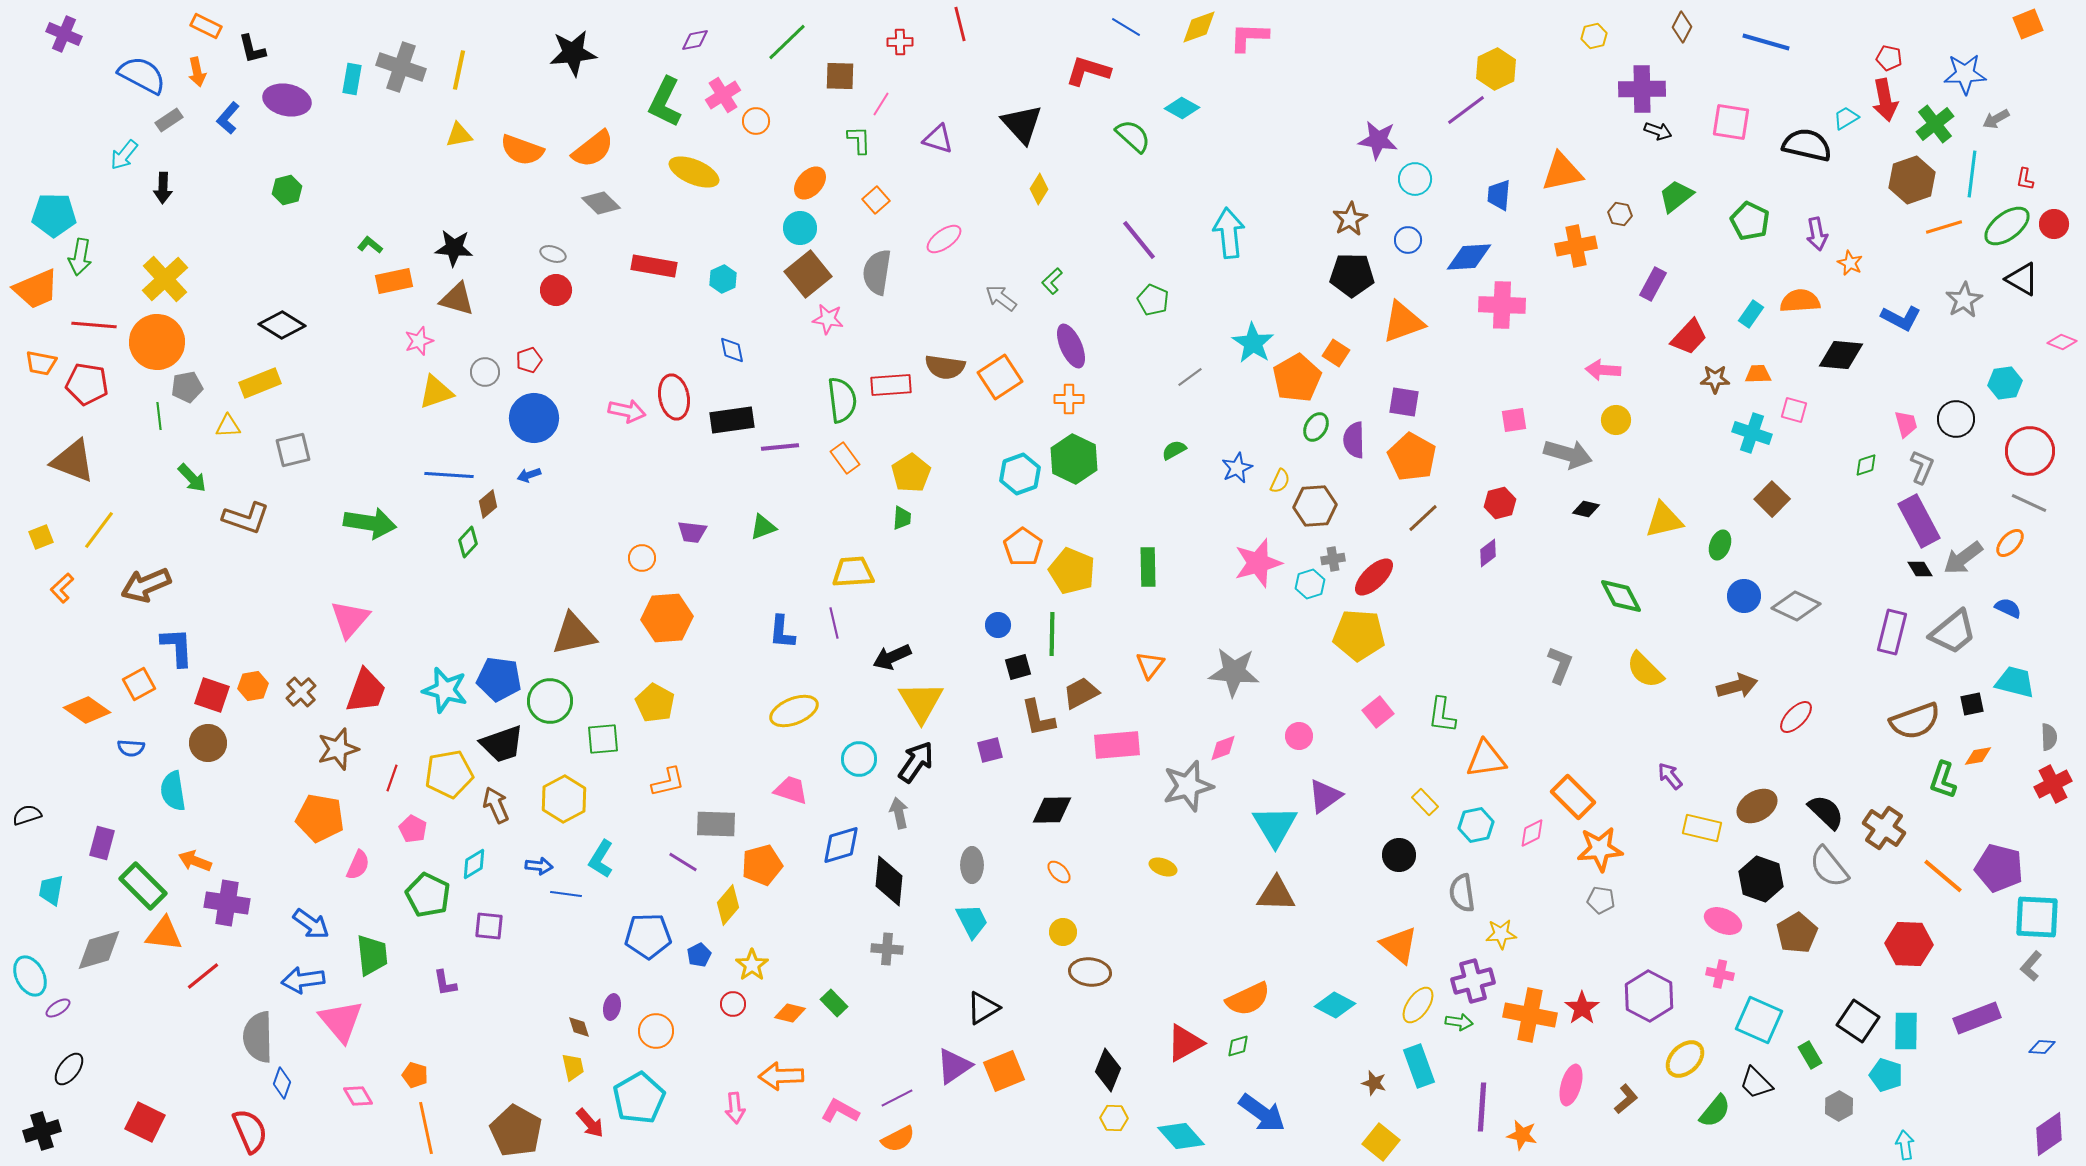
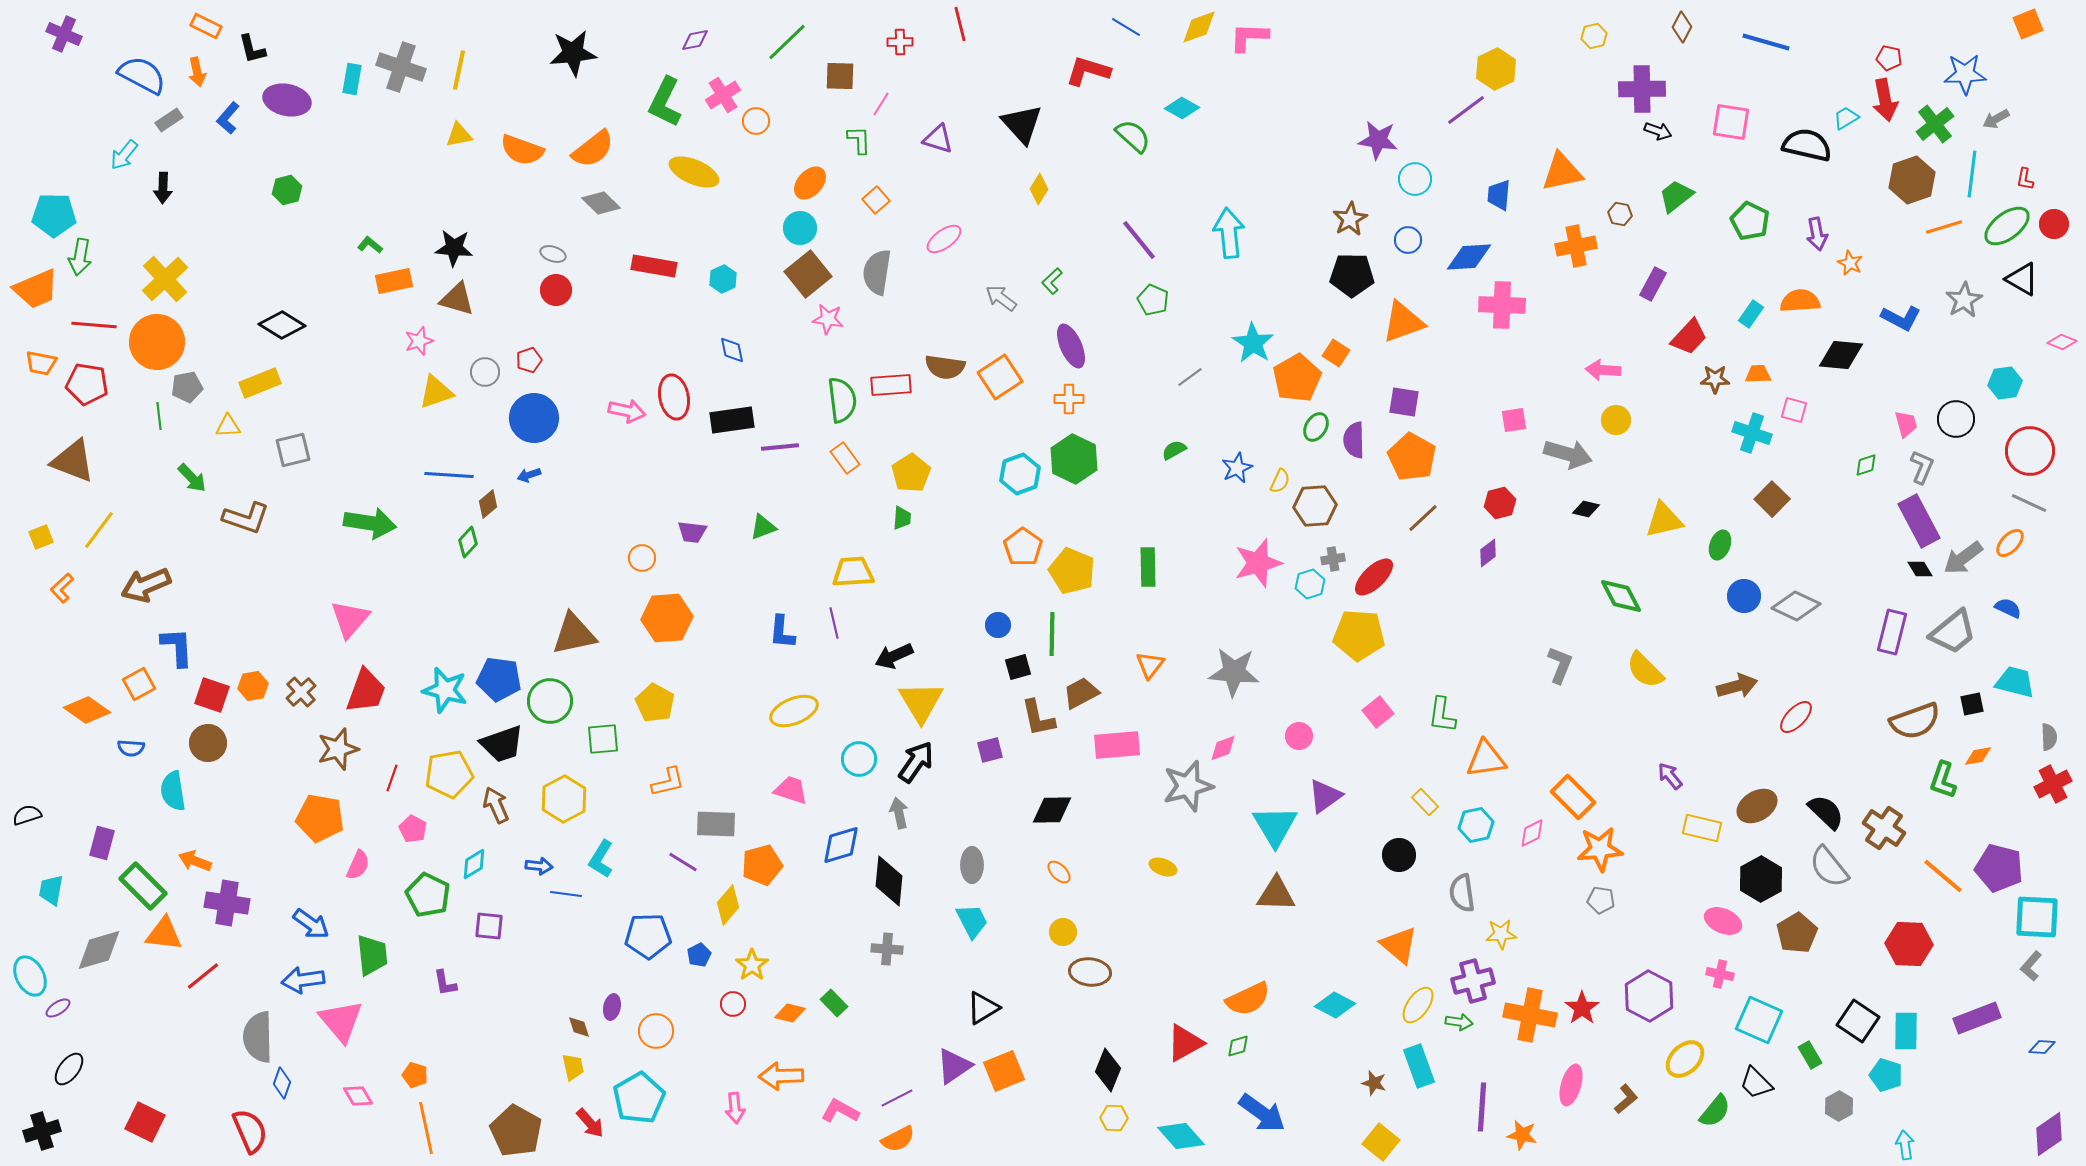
black arrow at (892, 657): moved 2 px right, 1 px up
black hexagon at (1761, 879): rotated 12 degrees clockwise
